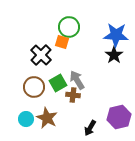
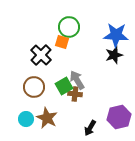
black star: rotated 18 degrees clockwise
green square: moved 6 px right, 3 px down
brown cross: moved 2 px right, 1 px up
